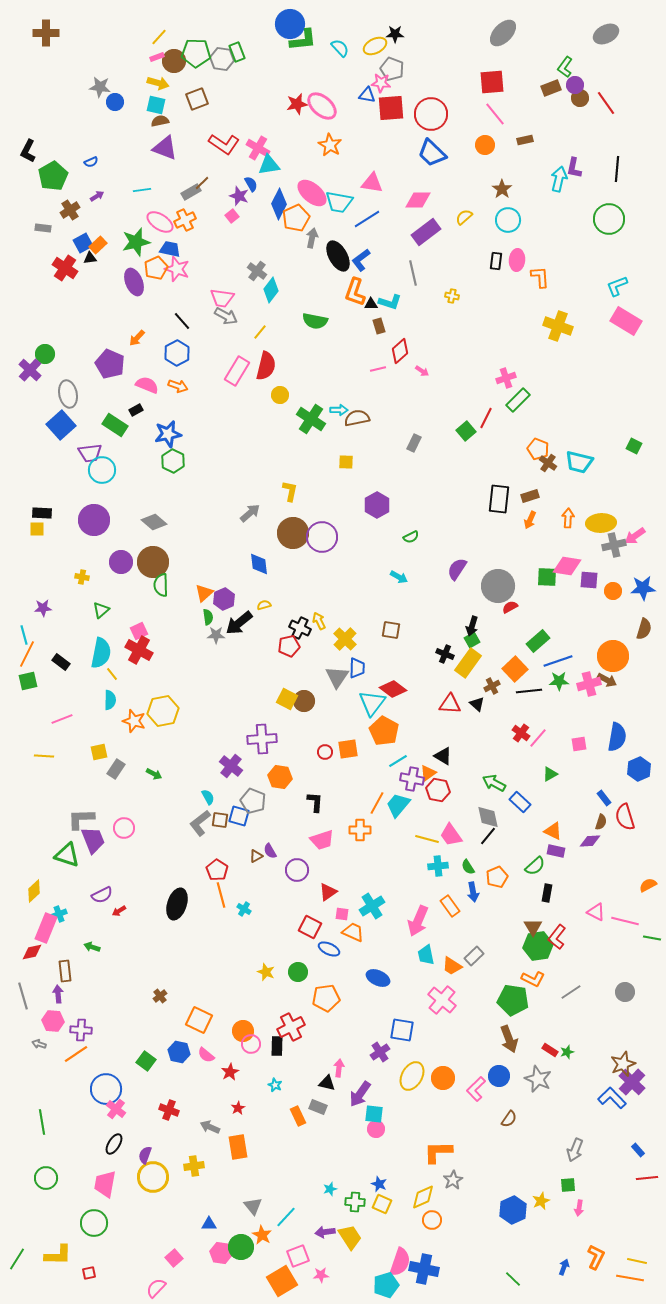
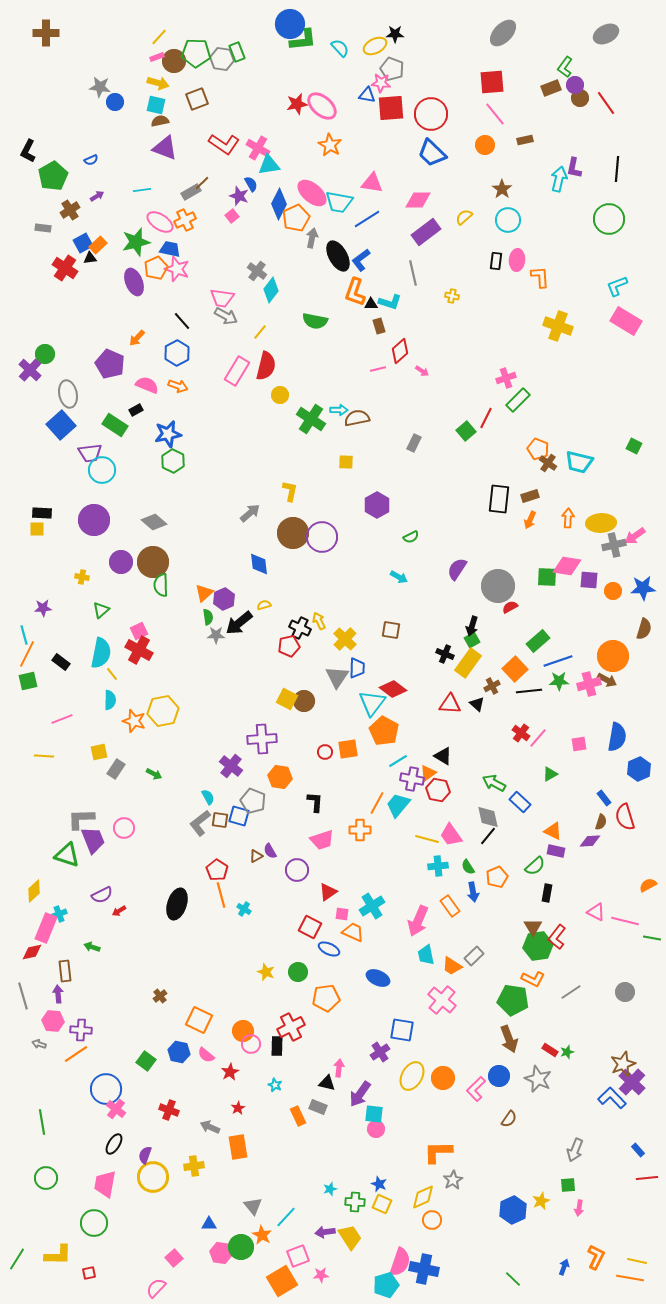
blue semicircle at (91, 162): moved 2 px up
